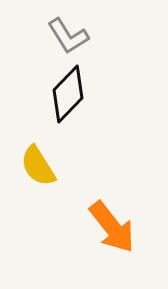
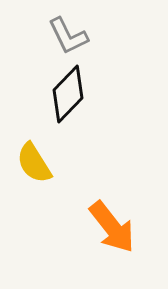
gray L-shape: rotated 6 degrees clockwise
yellow semicircle: moved 4 px left, 3 px up
